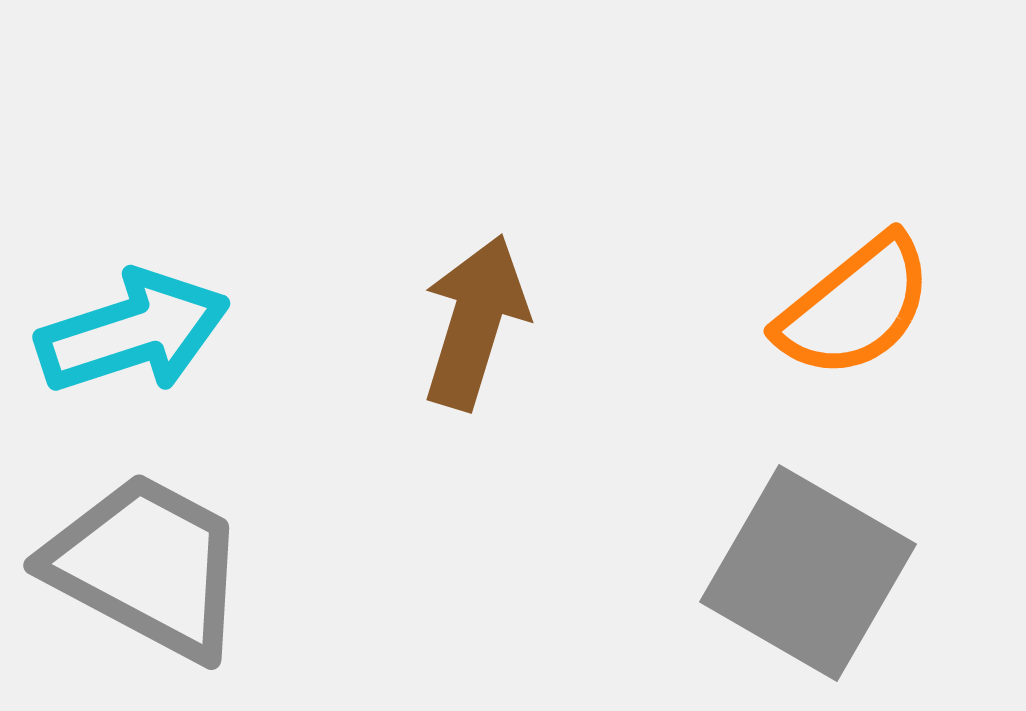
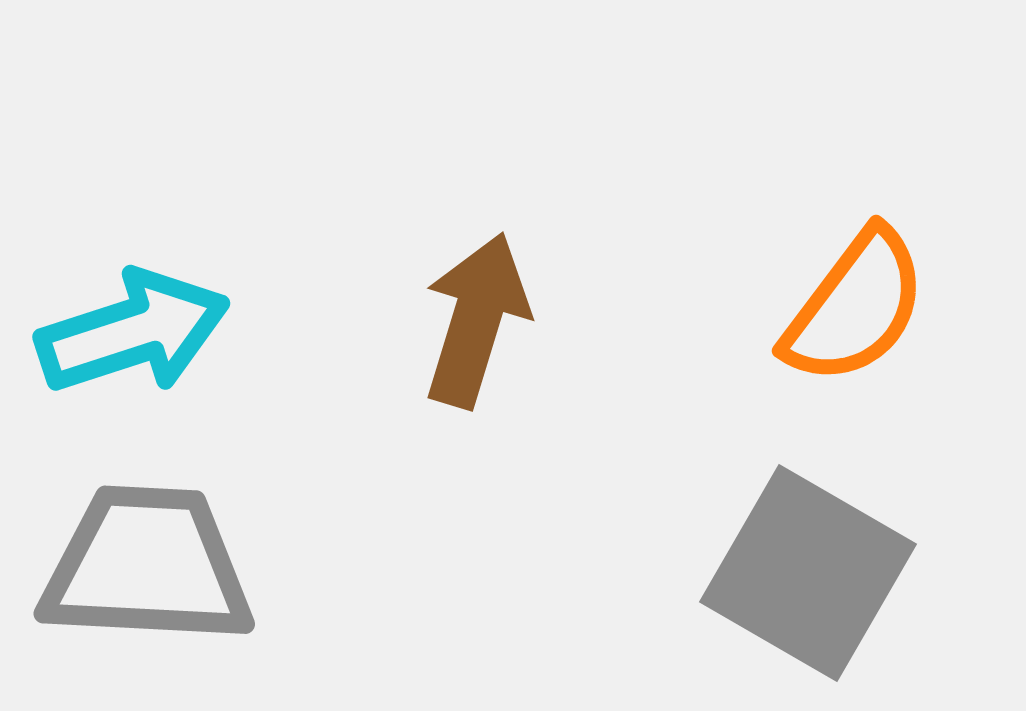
orange semicircle: rotated 14 degrees counterclockwise
brown arrow: moved 1 px right, 2 px up
gray trapezoid: rotated 25 degrees counterclockwise
